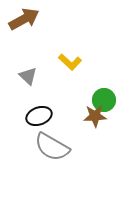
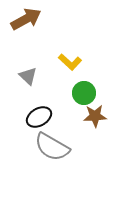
brown arrow: moved 2 px right
green circle: moved 20 px left, 7 px up
black ellipse: moved 1 px down; rotated 10 degrees counterclockwise
